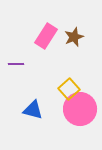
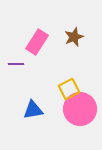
pink rectangle: moved 9 px left, 6 px down
yellow square: rotated 15 degrees clockwise
blue triangle: rotated 25 degrees counterclockwise
